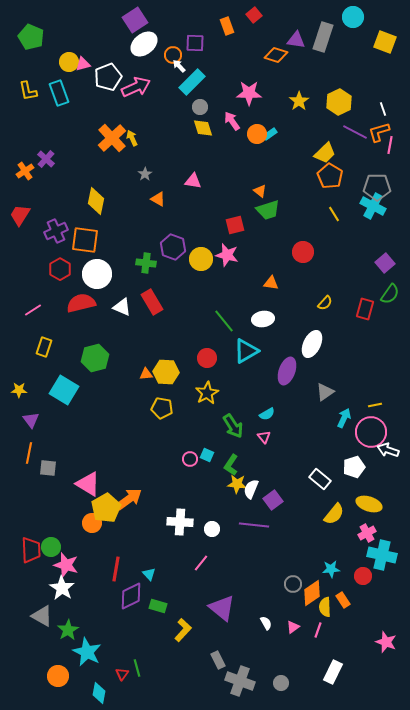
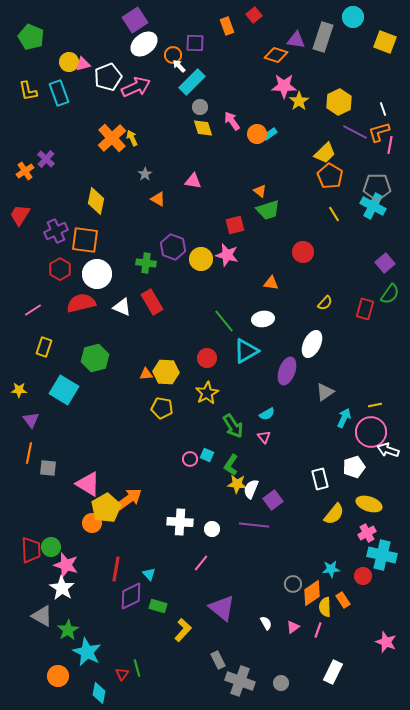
pink star at (249, 93): moved 35 px right, 7 px up
white rectangle at (320, 479): rotated 35 degrees clockwise
